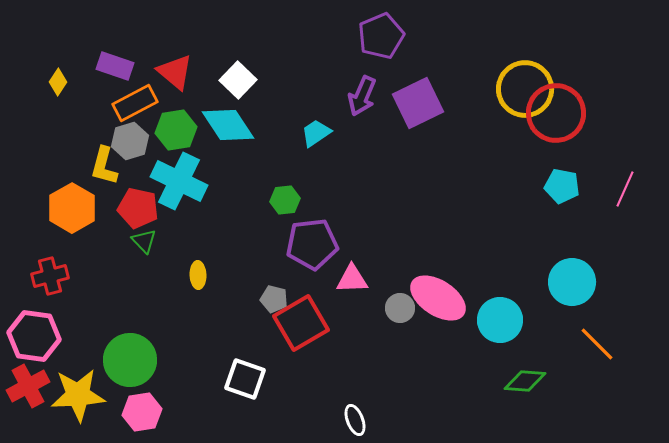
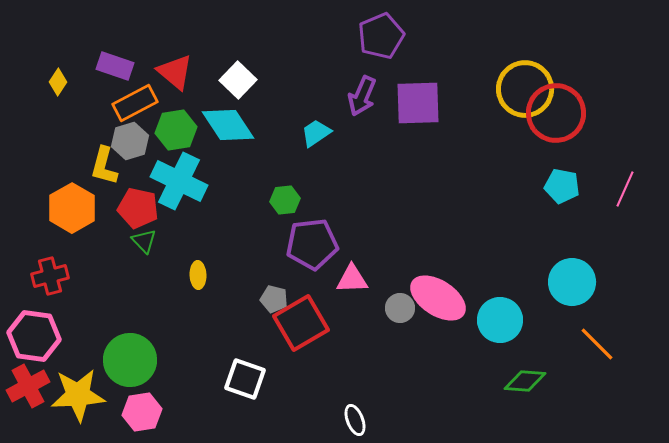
purple square at (418, 103): rotated 24 degrees clockwise
